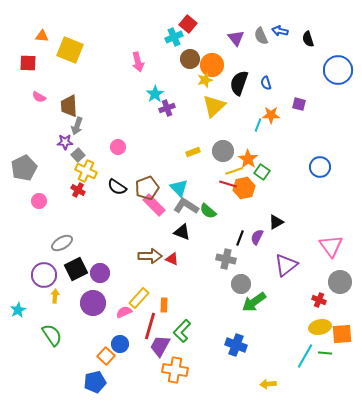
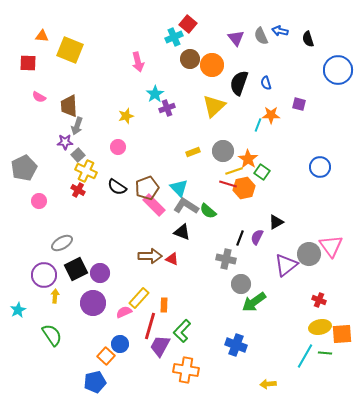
yellow star at (205, 80): moved 79 px left, 36 px down
gray circle at (340, 282): moved 31 px left, 28 px up
orange cross at (175, 370): moved 11 px right
